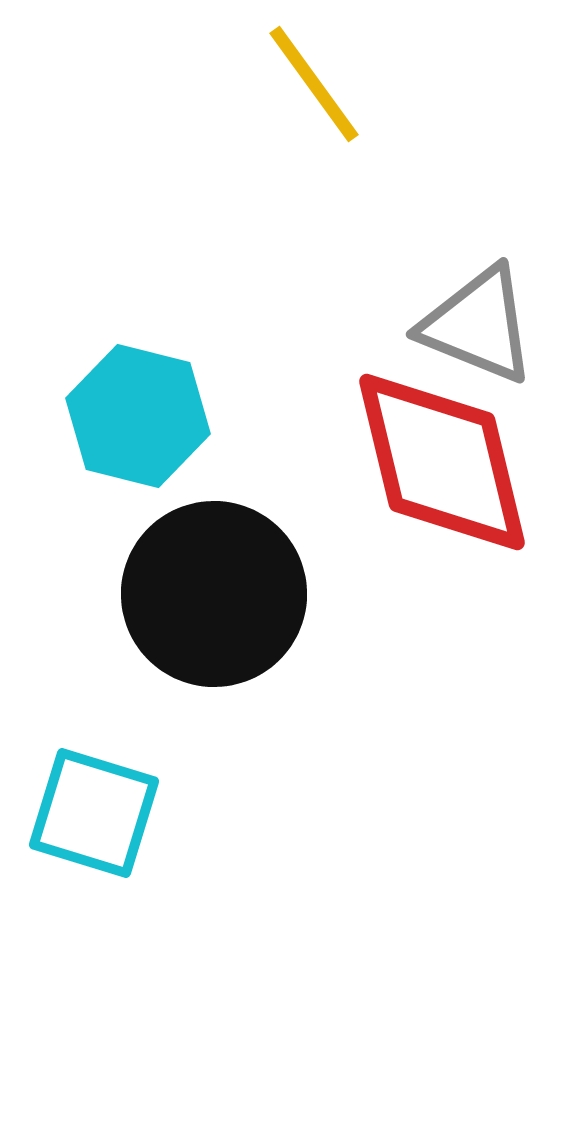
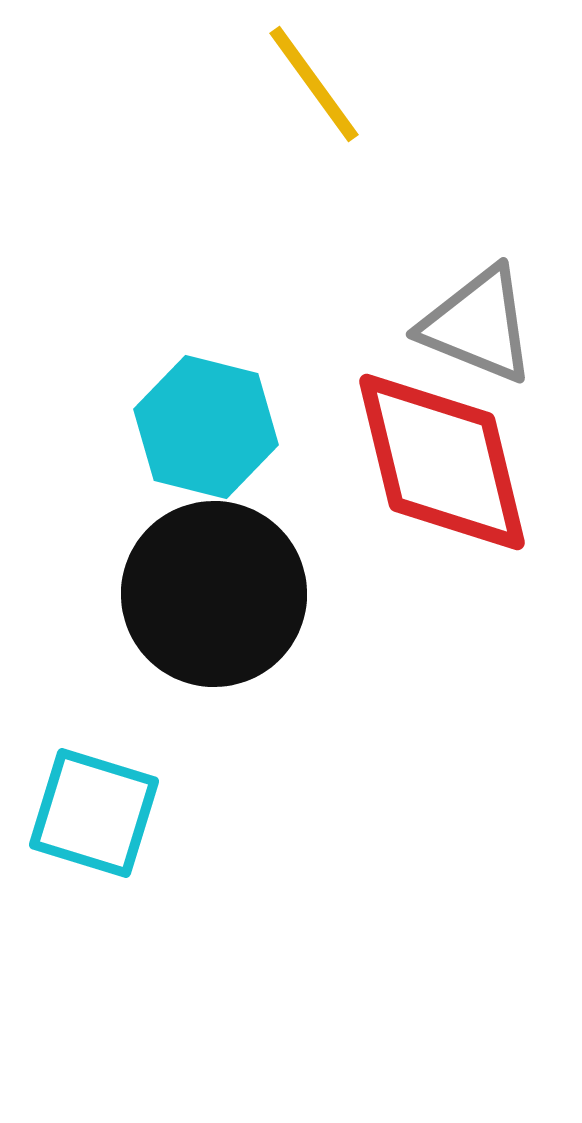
cyan hexagon: moved 68 px right, 11 px down
